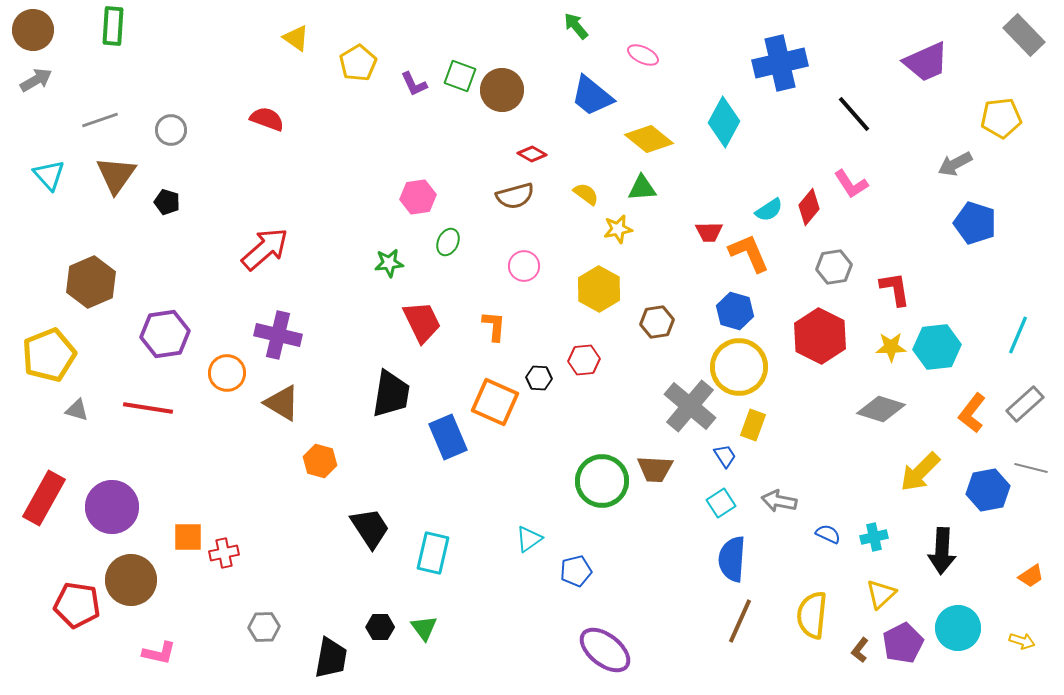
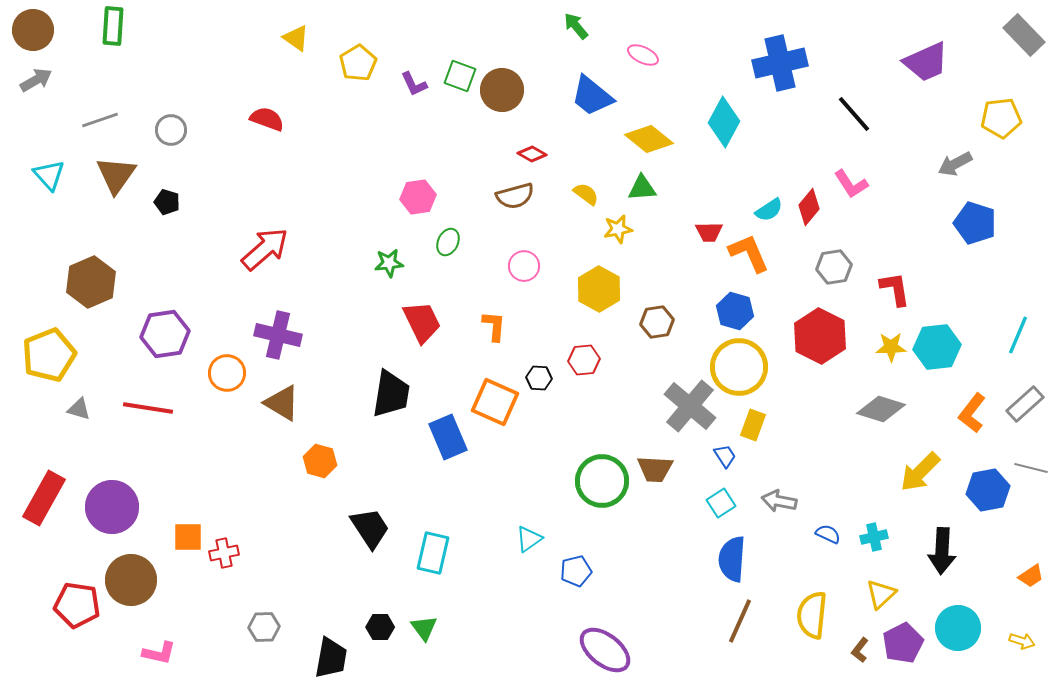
gray triangle at (77, 410): moved 2 px right, 1 px up
